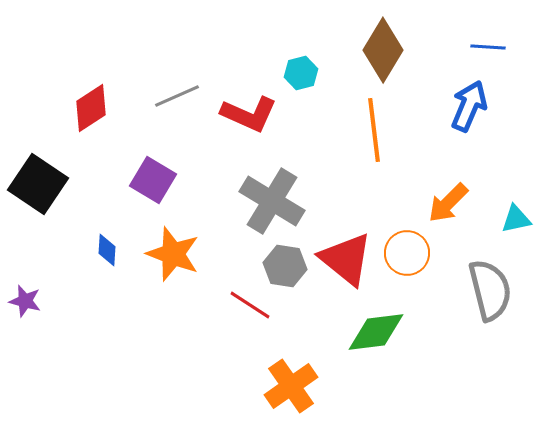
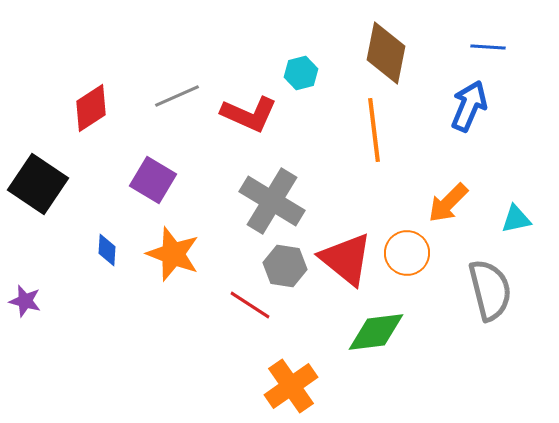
brown diamond: moved 3 px right, 3 px down; rotated 20 degrees counterclockwise
